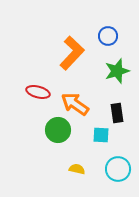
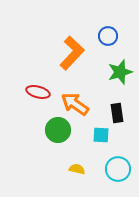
green star: moved 3 px right, 1 px down
